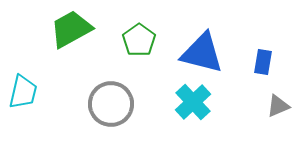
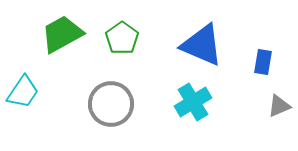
green trapezoid: moved 9 px left, 5 px down
green pentagon: moved 17 px left, 2 px up
blue triangle: moved 8 px up; rotated 9 degrees clockwise
cyan trapezoid: rotated 21 degrees clockwise
cyan cross: rotated 12 degrees clockwise
gray triangle: moved 1 px right
